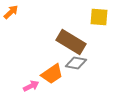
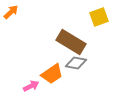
yellow square: rotated 24 degrees counterclockwise
